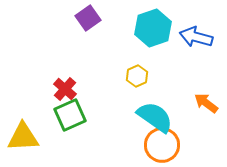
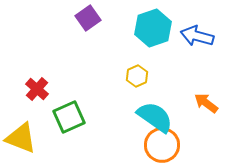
blue arrow: moved 1 px right, 1 px up
red cross: moved 28 px left
green square: moved 1 px left, 2 px down
yellow triangle: moved 2 px left, 1 px down; rotated 24 degrees clockwise
